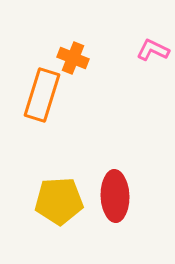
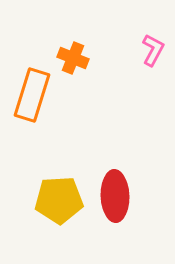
pink L-shape: rotated 92 degrees clockwise
orange rectangle: moved 10 px left
yellow pentagon: moved 1 px up
